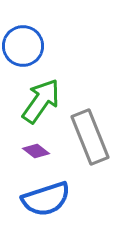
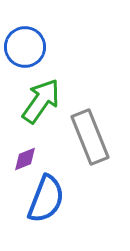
blue circle: moved 2 px right, 1 px down
purple diamond: moved 11 px left, 8 px down; rotated 60 degrees counterclockwise
blue semicircle: rotated 51 degrees counterclockwise
